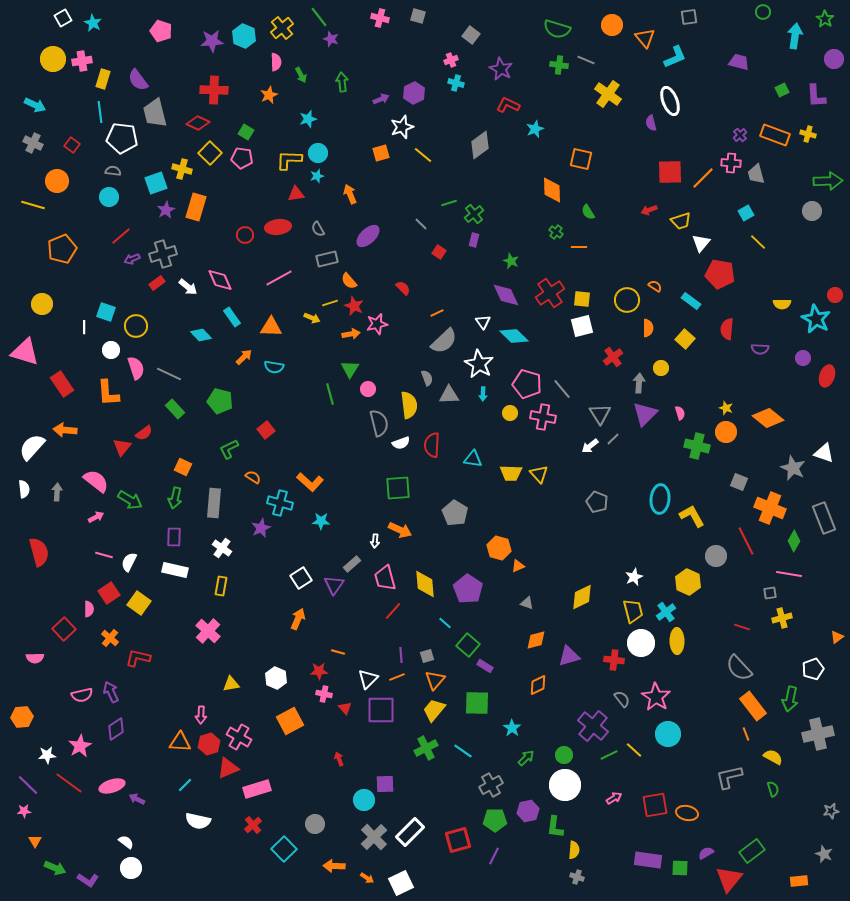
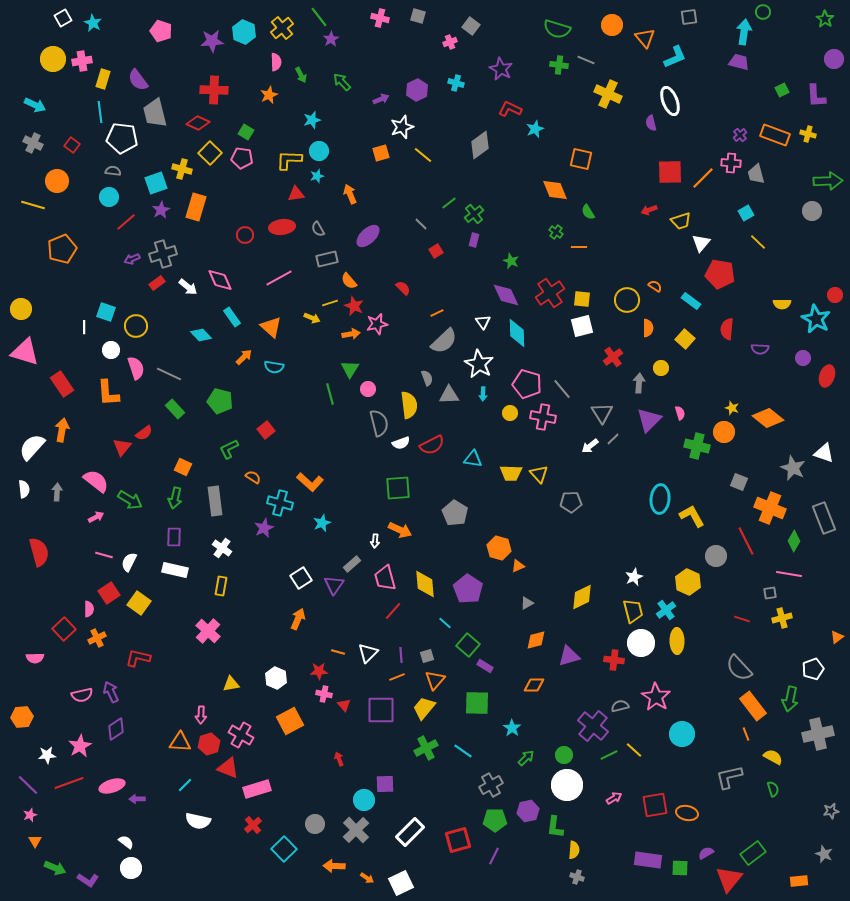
gray square at (471, 35): moved 9 px up
cyan hexagon at (244, 36): moved 4 px up
cyan arrow at (795, 36): moved 51 px left, 4 px up
purple star at (331, 39): rotated 21 degrees clockwise
pink cross at (451, 60): moved 1 px left, 18 px up
green arrow at (342, 82): rotated 36 degrees counterclockwise
purple hexagon at (414, 93): moved 3 px right, 3 px up
yellow cross at (608, 94): rotated 12 degrees counterclockwise
red L-shape at (508, 105): moved 2 px right, 4 px down
cyan star at (308, 119): moved 4 px right, 1 px down
cyan circle at (318, 153): moved 1 px right, 2 px up
orange diamond at (552, 190): moved 3 px right; rotated 20 degrees counterclockwise
green line at (449, 203): rotated 21 degrees counterclockwise
purple star at (166, 210): moved 5 px left
red ellipse at (278, 227): moved 4 px right
red line at (121, 236): moved 5 px right, 14 px up
red square at (439, 252): moved 3 px left, 1 px up; rotated 24 degrees clockwise
yellow circle at (42, 304): moved 21 px left, 5 px down
orange triangle at (271, 327): rotated 40 degrees clockwise
cyan diamond at (514, 336): moved 3 px right, 3 px up; rotated 44 degrees clockwise
yellow star at (726, 408): moved 6 px right
gray triangle at (600, 414): moved 2 px right, 1 px up
purple triangle at (645, 414): moved 4 px right, 6 px down
orange arrow at (65, 430): moved 3 px left; rotated 95 degrees clockwise
orange circle at (726, 432): moved 2 px left
red semicircle at (432, 445): rotated 120 degrees counterclockwise
gray pentagon at (597, 502): moved 26 px left; rotated 25 degrees counterclockwise
gray rectangle at (214, 503): moved 1 px right, 2 px up; rotated 12 degrees counterclockwise
cyan star at (321, 521): moved 1 px right, 2 px down; rotated 24 degrees counterclockwise
purple star at (261, 528): moved 3 px right
gray triangle at (527, 603): rotated 48 degrees counterclockwise
cyan cross at (666, 612): moved 2 px up
red line at (742, 627): moved 8 px up
orange cross at (110, 638): moved 13 px left; rotated 24 degrees clockwise
white triangle at (368, 679): moved 26 px up
orange diamond at (538, 685): moved 4 px left; rotated 25 degrees clockwise
gray semicircle at (622, 699): moved 2 px left, 7 px down; rotated 66 degrees counterclockwise
red triangle at (345, 708): moved 1 px left, 3 px up
yellow trapezoid at (434, 710): moved 10 px left, 2 px up
cyan circle at (668, 734): moved 14 px right
pink cross at (239, 737): moved 2 px right, 2 px up
red triangle at (228, 768): rotated 45 degrees clockwise
red line at (69, 783): rotated 56 degrees counterclockwise
white circle at (565, 785): moved 2 px right
purple arrow at (137, 799): rotated 28 degrees counterclockwise
pink star at (24, 811): moved 6 px right, 4 px down; rotated 16 degrees counterclockwise
gray cross at (374, 837): moved 18 px left, 7 px up
green rectangle at (752, 851): moved 1 px right, 2 px down
